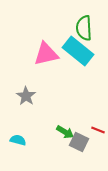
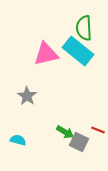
gray star: moved 1 px right
